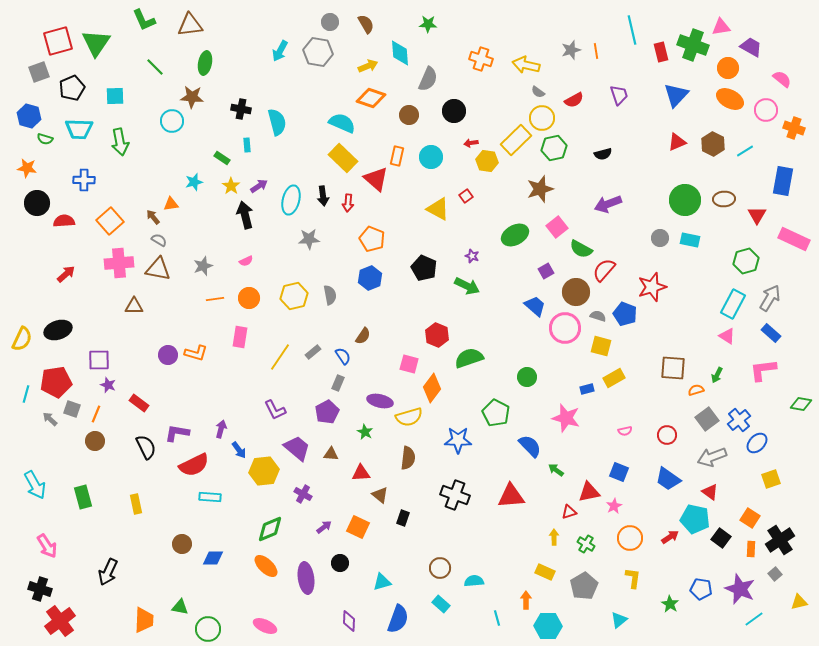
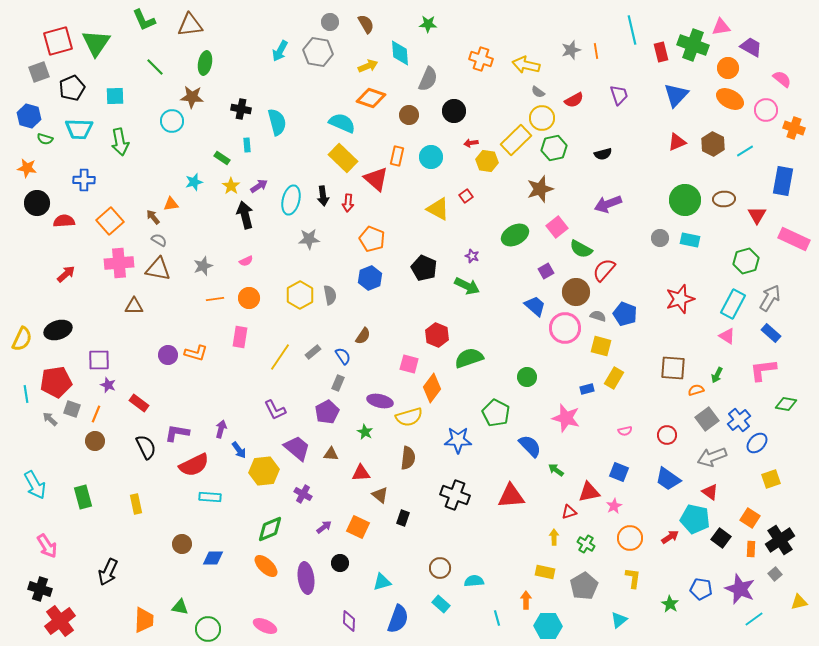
red star at (652, 287): moved 28 px right, 12 px down
yellow hexagon at (294, 296): moved 6 px right, 1 px up; rotated 16 degrees counterclockwise
yellow rectangle at (614, 378): rotated 30 degrees counterclockwise
cyan line at (26, 394): rotated 24 degrees counterclockwise
green diamond at (801, 404): moved 15 px left
yellow rectangle at (545, 572): rotated 12 degrees counterclockwise
